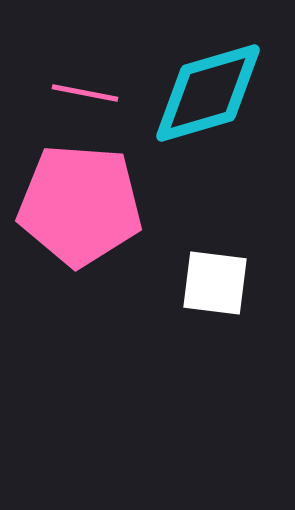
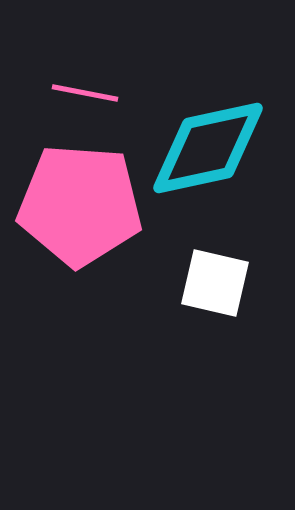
cyan diamond: moved 55 px down; rotated 4 degrees clockwise
white square: rotated 6 degrees clockwise
